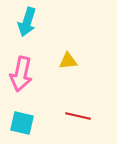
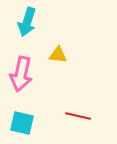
yellow triangle: moved 10 px left, 6 px up; rotated 12 degrees clockwise
